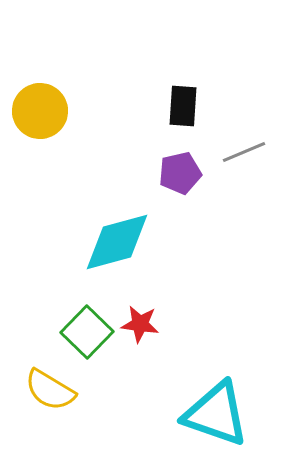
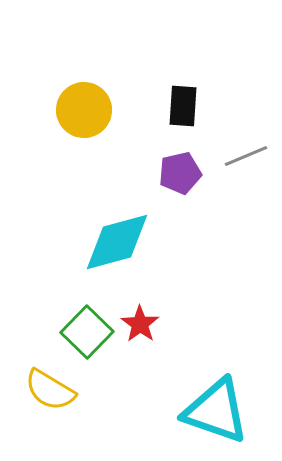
yellow circle: moved 44 px right, 1 px up
gray line: moved 2 px right, 4 px down
red star: rotated 27 degrees clockwise
cyan triangle: moved 3 px up
